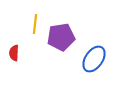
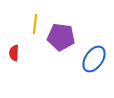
purple pentagon: rotated 16 degrees clockwise
